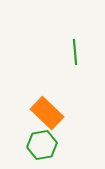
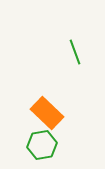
green line: rotated 15 degrees counterclockwise
